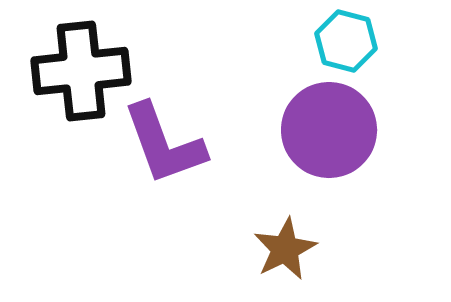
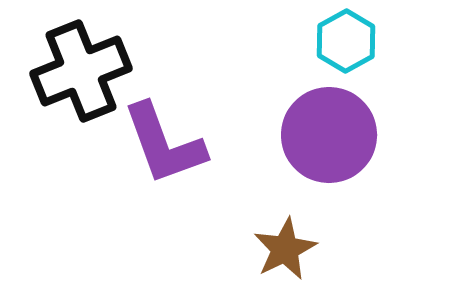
cyan hexagon: rotated 16 degrees clockwise
black cross: rotated 16 degrees counterclockwise
purple circle: moved 5 px down
